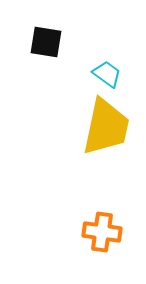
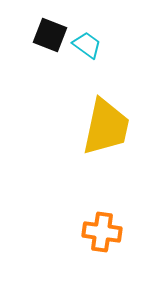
black square: moved 4 px right, 7 px up; rotated 12 degrees clockwise
cyan trapezoid: moved 20 px left, 29 px up
